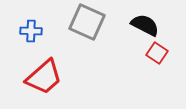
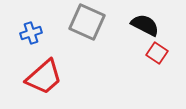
blue cross: moved 2 px down; rotated 20 degrees counterclockwise
